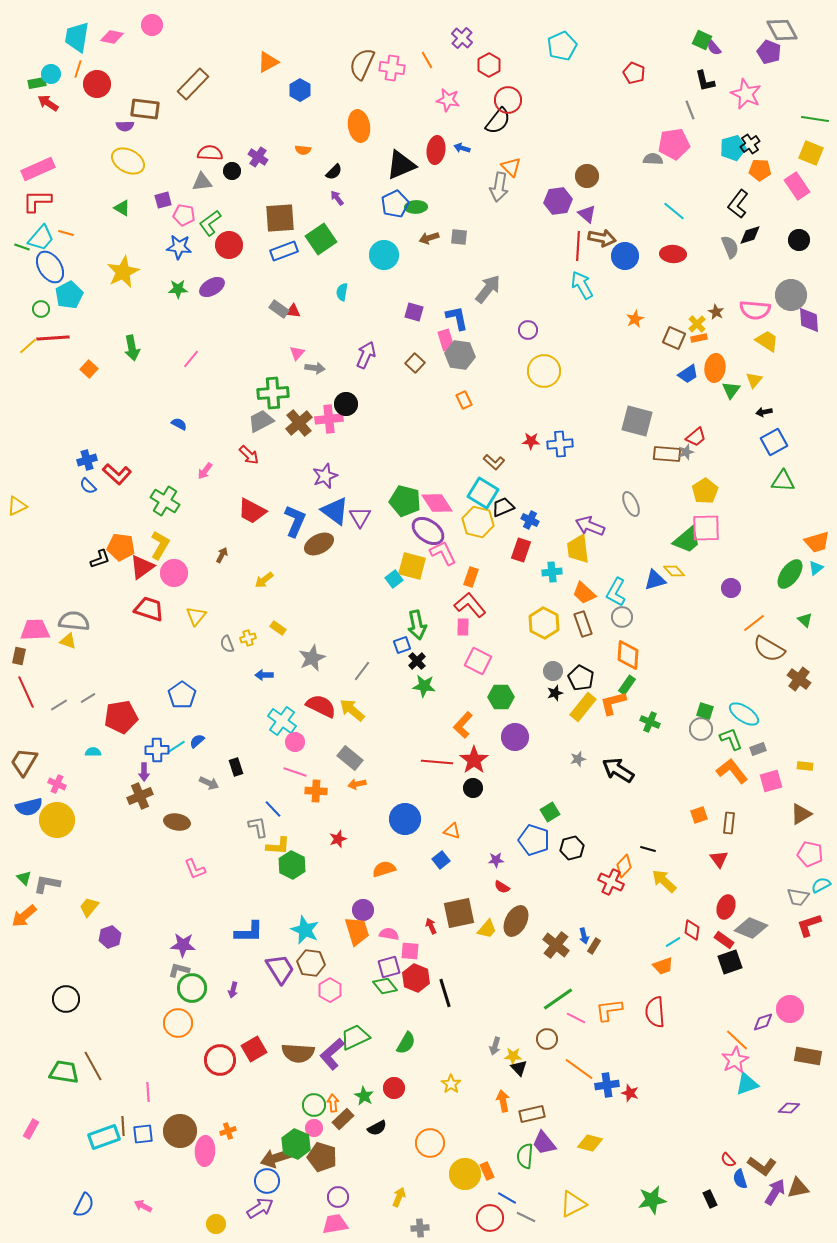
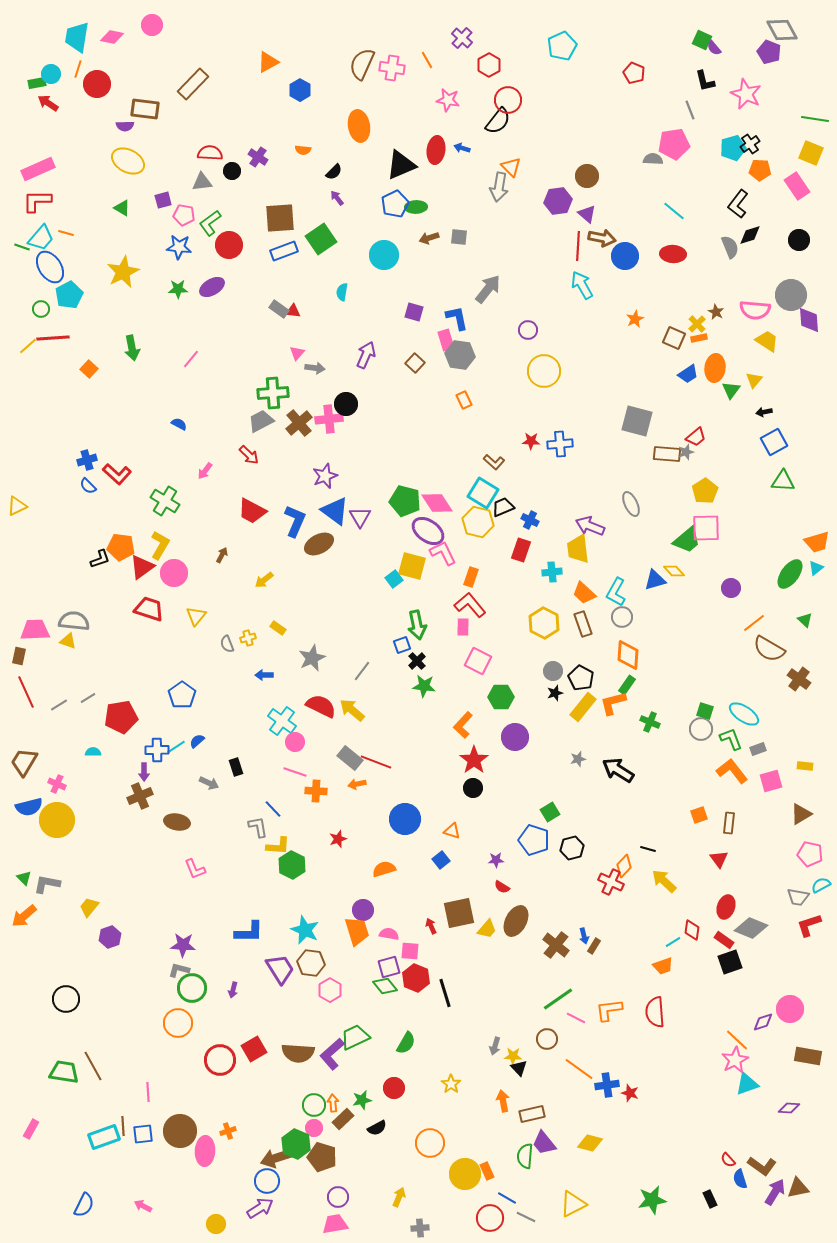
red line at (437, 762): moved 61 px left; rotated 16 degrees clockwise
green star at (364, 1096): moved 2 px left, 4 px down; rotated 30 degrees clockwise
